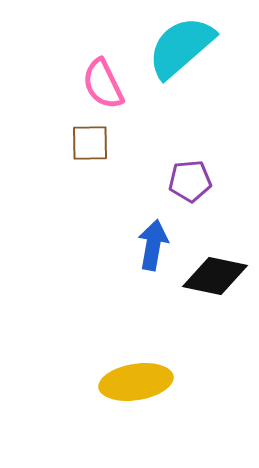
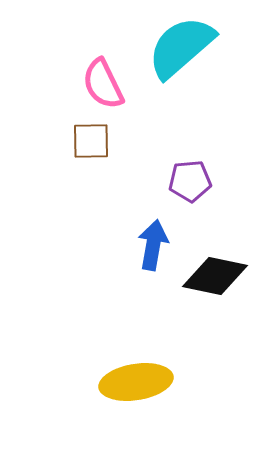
brown square: moved 1 px right, 2 px up
